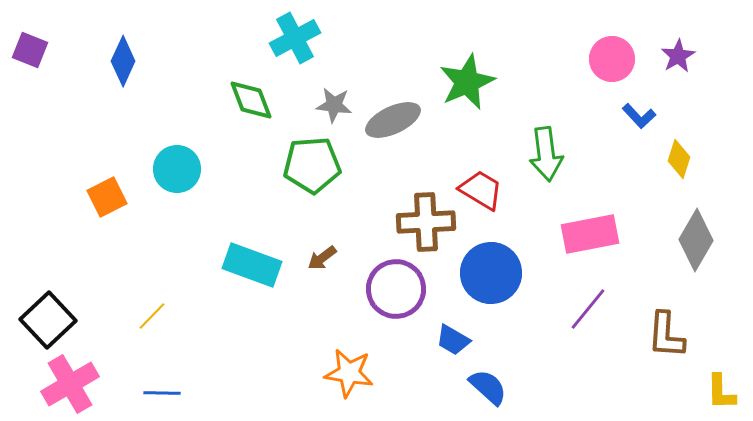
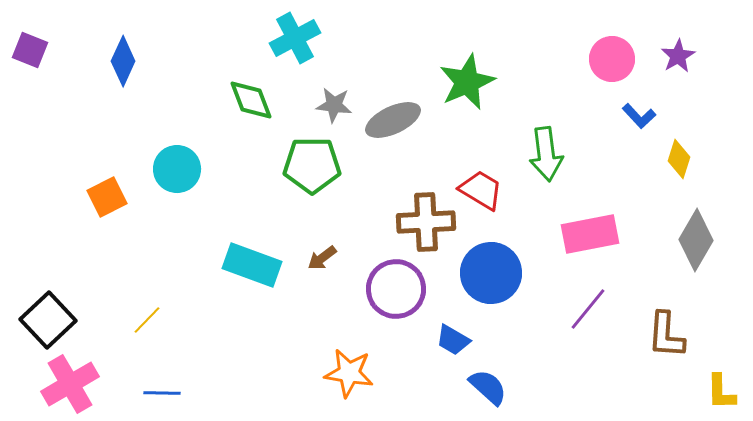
green pentagon: rotated 4 degrees clockwise
yellow line: moved 5 px left, 4 px down
